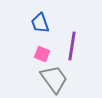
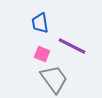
blue trapezoid: rotated 10 degrees clockwise
purple line: rotated 72 degrees counterclockwise
